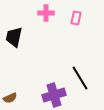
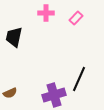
pink rectangle: rotated 32 degrees clockwise
black line: moved 1 px left, 1 px down; rotated 55 degrees clockwise
brown semicircle: moved 5 px up
